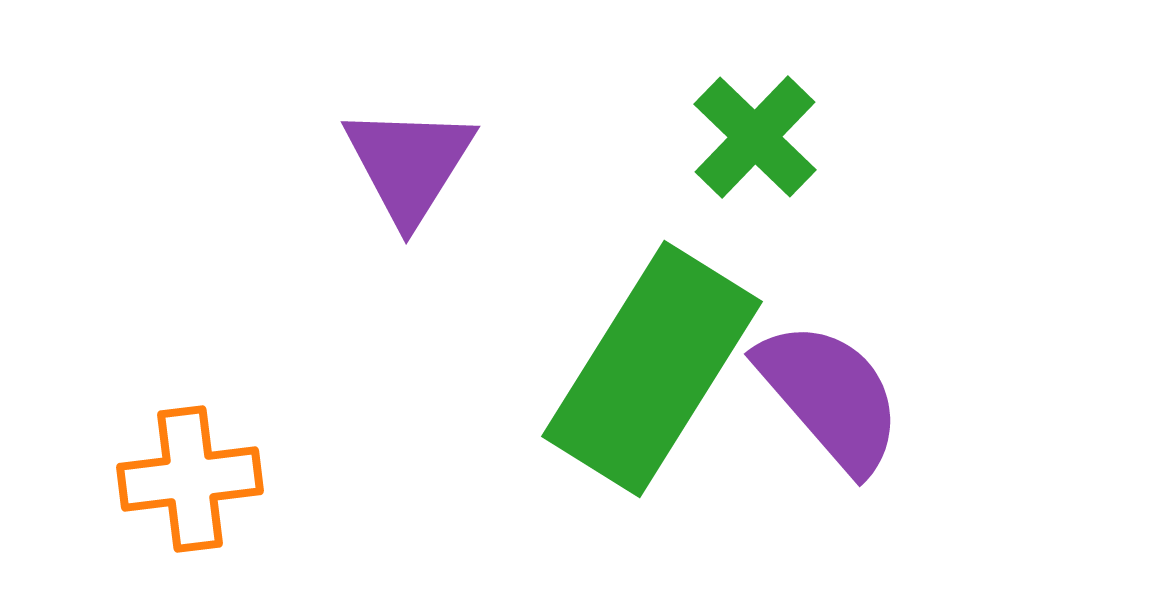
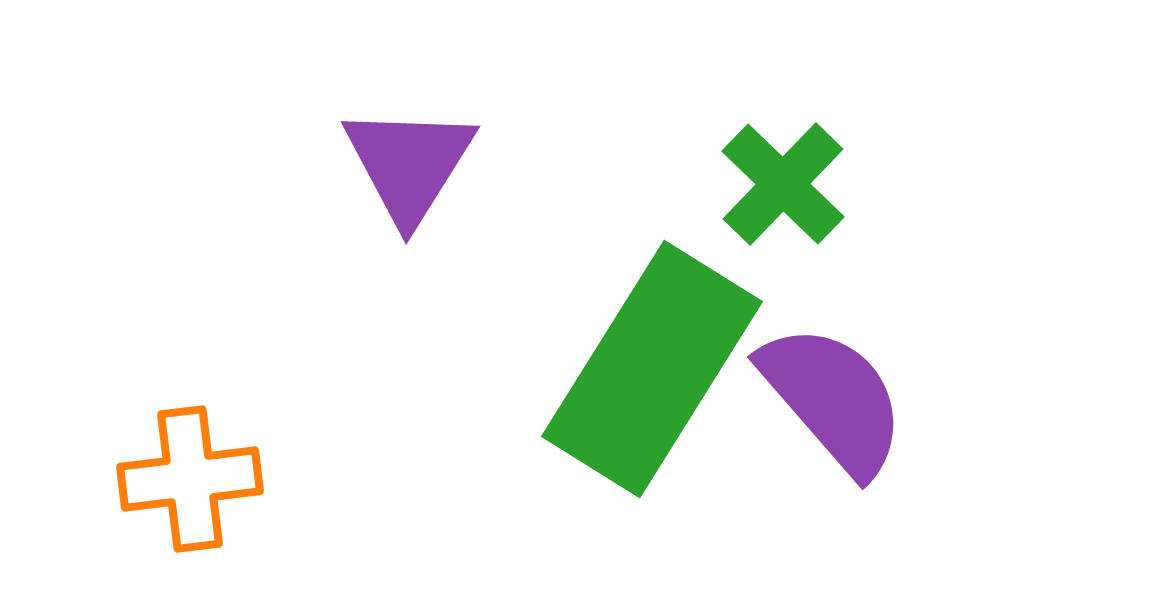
green cross: moved 28 px right, 47 px down
purple semicircle: moved 3 px right, 3 px down
